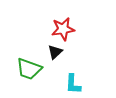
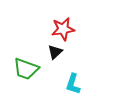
green trapezoid: moved 3 px left
cyan L-shape: rotated 15 degrees clockwise
